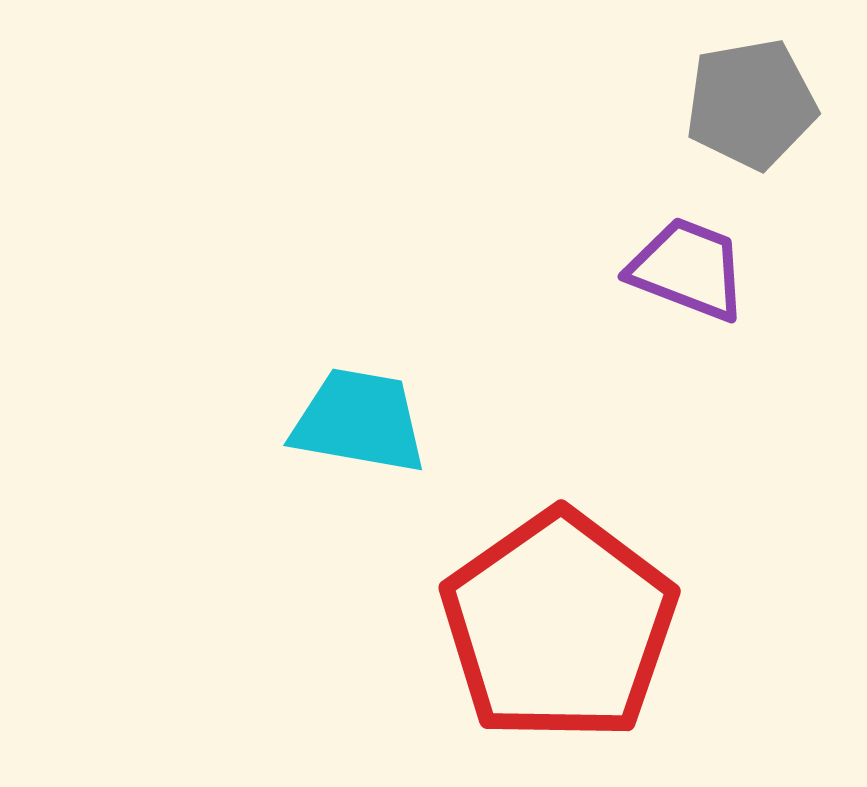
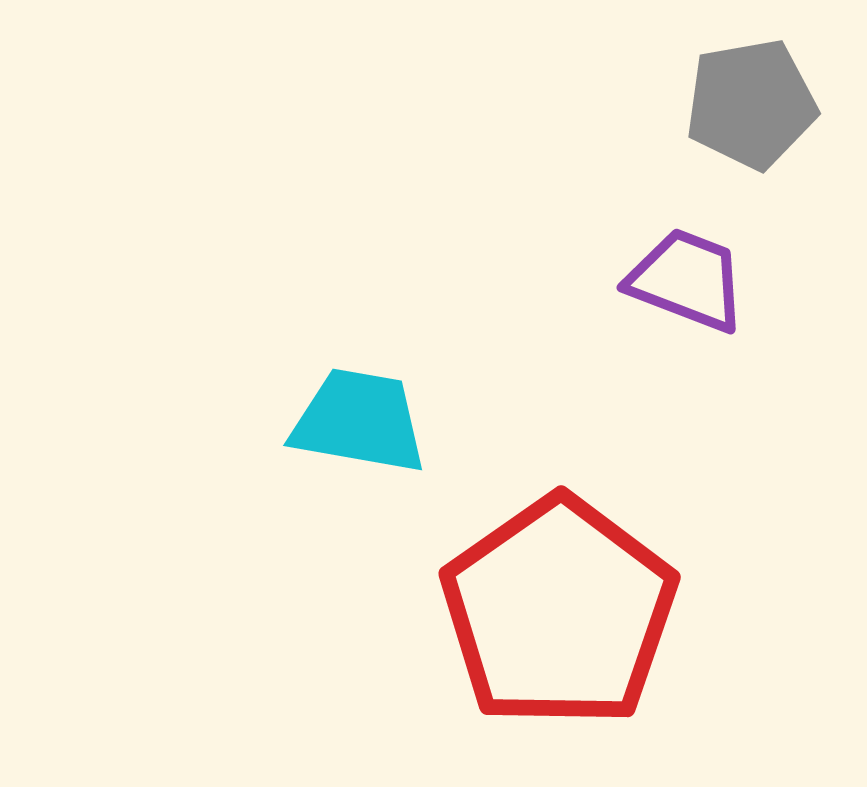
purple trapezoid: moved 1 px left, 11 px down
red pentagon: moved 14 px up
